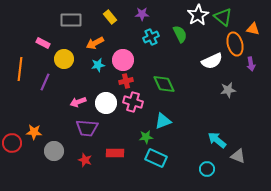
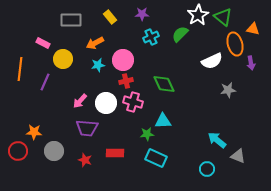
green semicircle: rotated 108 degrees counterclockwise
yellow circle: moved 1 px left
purple arrow: moved 1 px up
pink arrow: moved 2 px right, 1 px up; rotated 28 degrees counterclockwise
cyan triangle: rotated 18 degrees clockwise
green star: moved 1 px right, 3 px up
red circle: moved 6 px right, 8 px down
